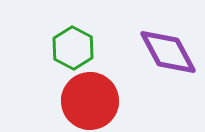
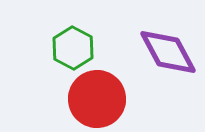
red circle: moved 7 px right, 2 px up
